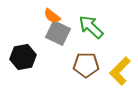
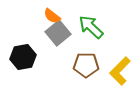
gray square: rotated 25 degrees clockwise
